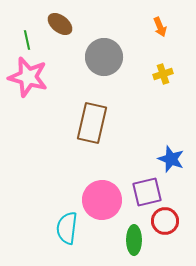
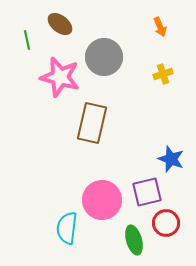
pink star: moved 32 px right
red circle: moved 1 px right, 2 px down
green ellipse: rotated 16 degrees counterclockwise
